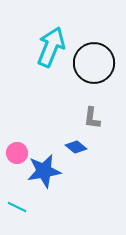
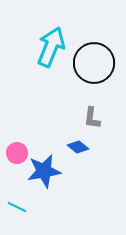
blue diamond: moved 2 px right
